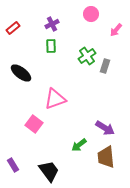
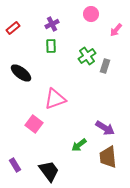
brown trapezoid: moved 2 px right
purple rectangle: moved 2 px right
